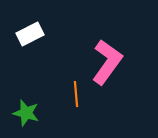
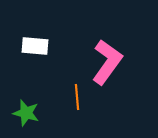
white rectangle: moved 5 px right, 12 px down; rotated 32 degrees clockwise
orange line: moved 1 px right, 3 px down
